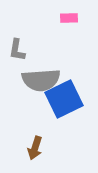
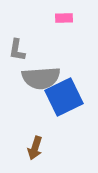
pink rectangle: moved 5 px left
gray semicircle: moved 2 px up
blue square: moved 2 px up
